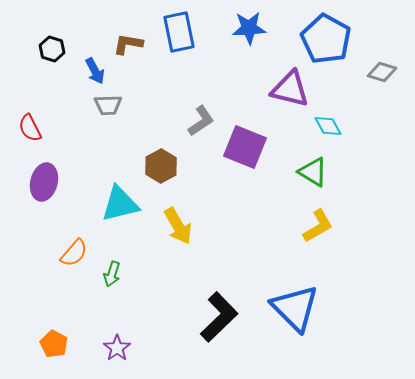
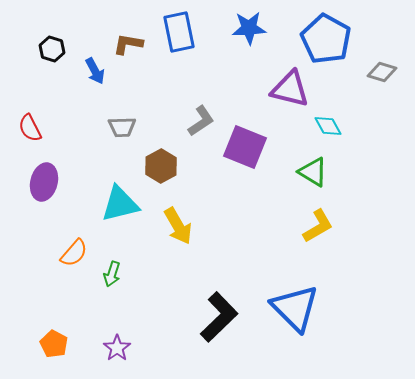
gray trapezoid: moved 14 px right, 22 px down
